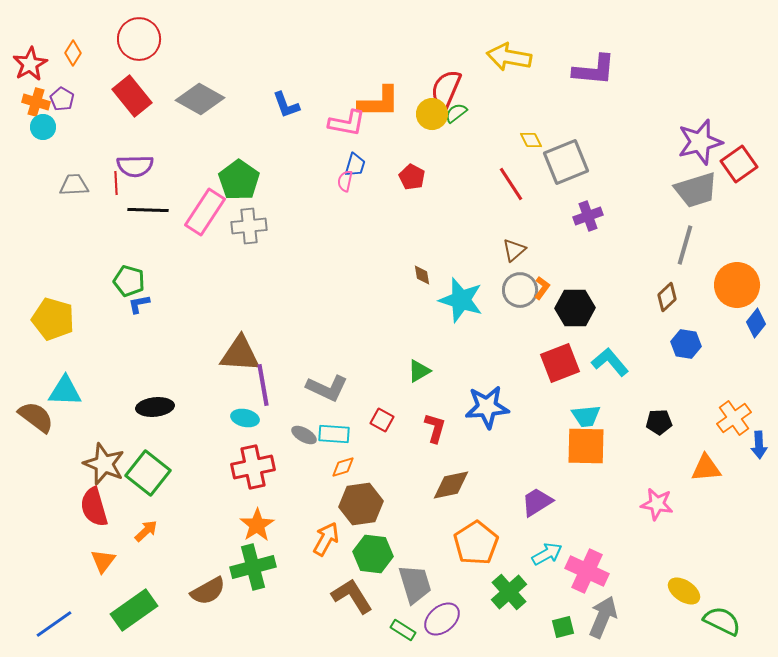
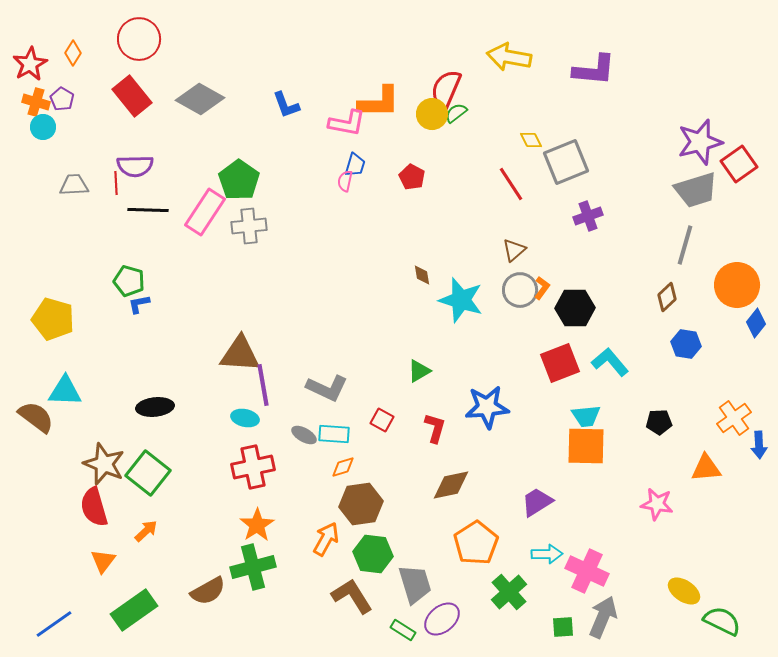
cyan arrow at (547, 554): rotated 28 degrees clockwise
green square at (563, 627): rotated 10 degrees clockwise
